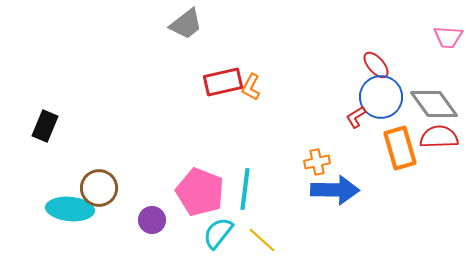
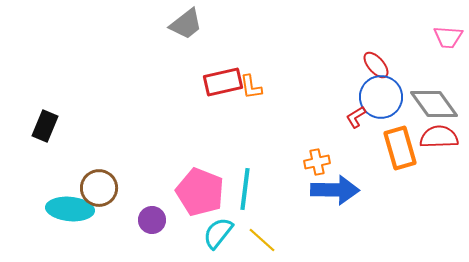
orange L-shape: rotated 36 degrees counterclockwise
